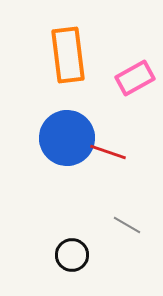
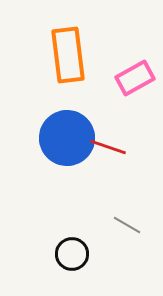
red line: moved 5 px up
black circle: moved 1 px up
